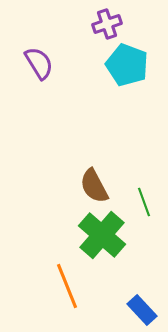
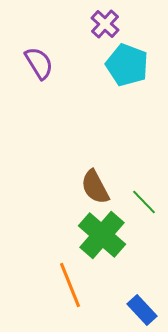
purple cross: moved 2 px left; rotated 28 degrees counterclockwise
brown semicircle: moved 1 px right, 1 px down
green line: rotated 24 degrees counterclockwise
orange line: moved 3 px right, 1 px up
